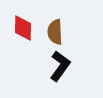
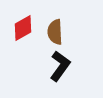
red diamond: rotated 60 degrees clockwise
